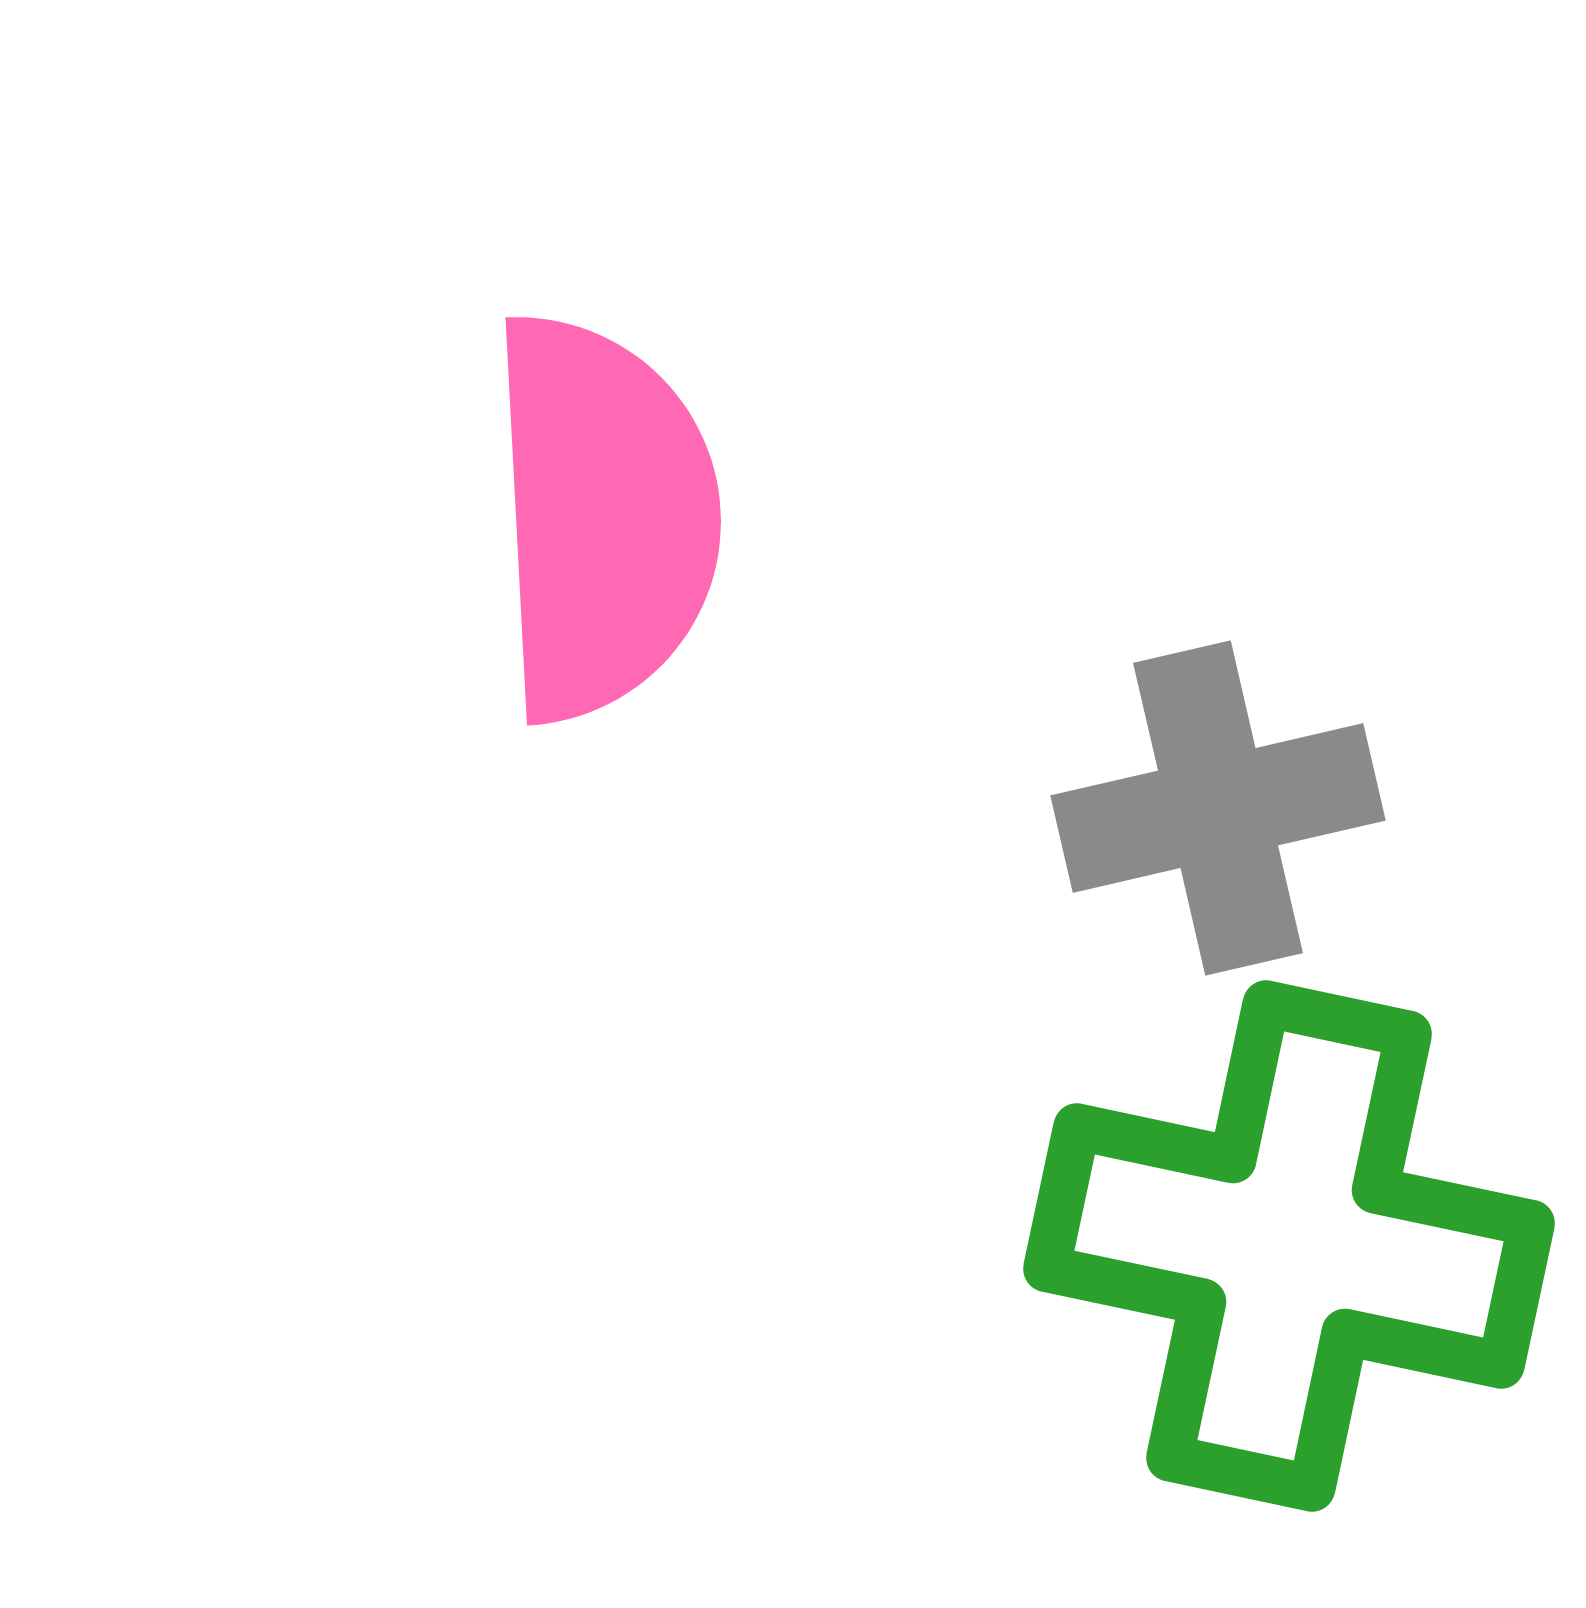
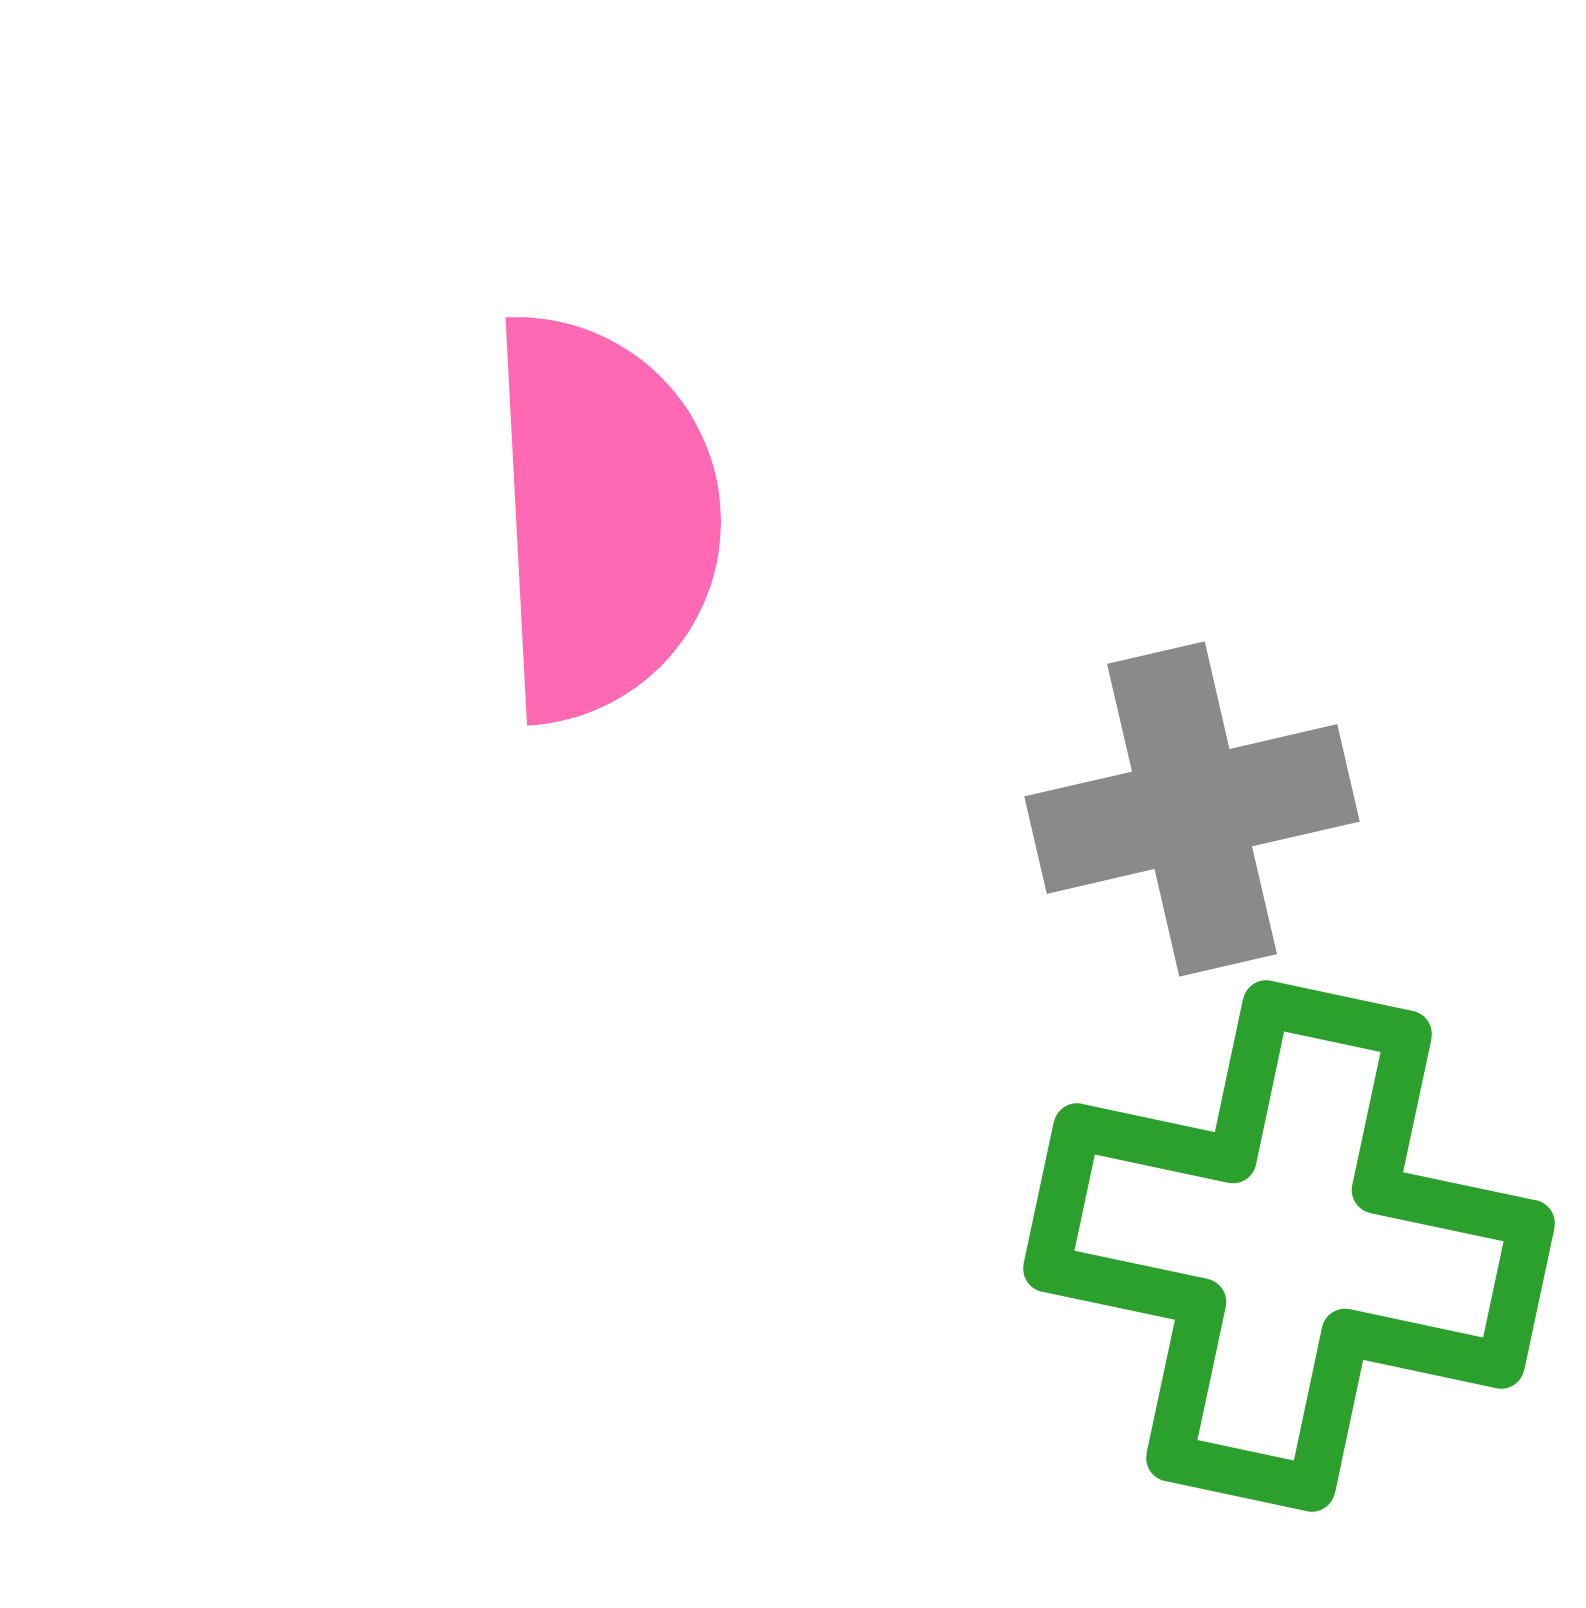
gray cross: moved 26 px left, 1 px down
